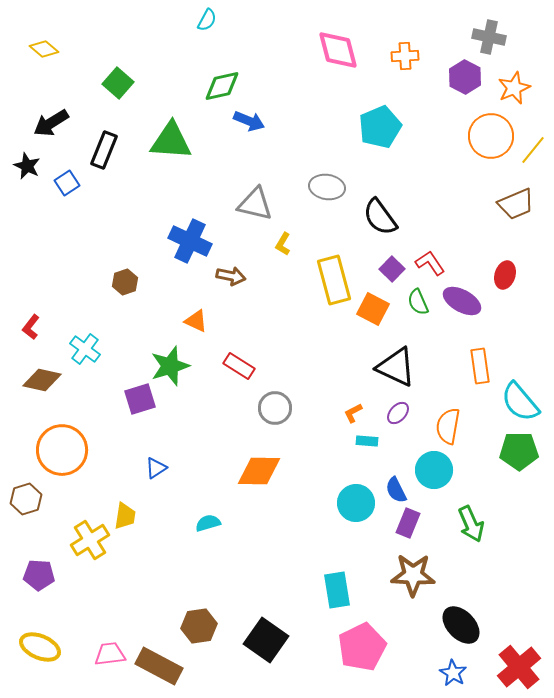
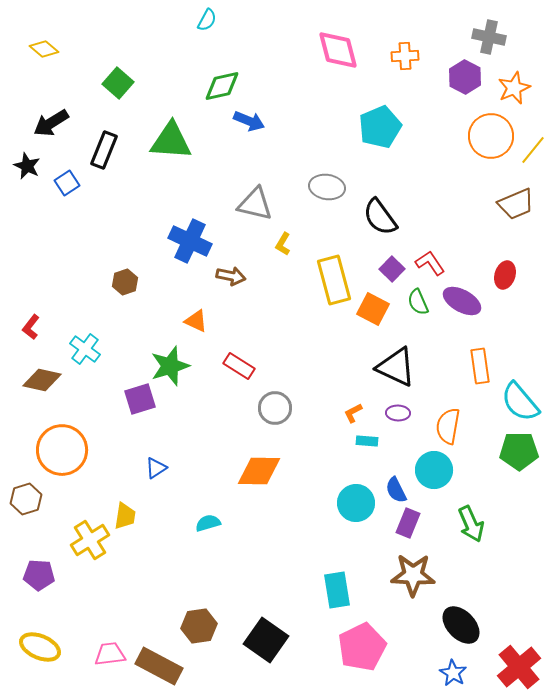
purple ellipse at (398, 413): rotated 50 degrees clockwise
